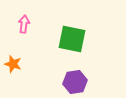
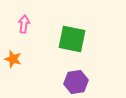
orange star: moved 5 px up
purple hexagon: moved 1 px right
